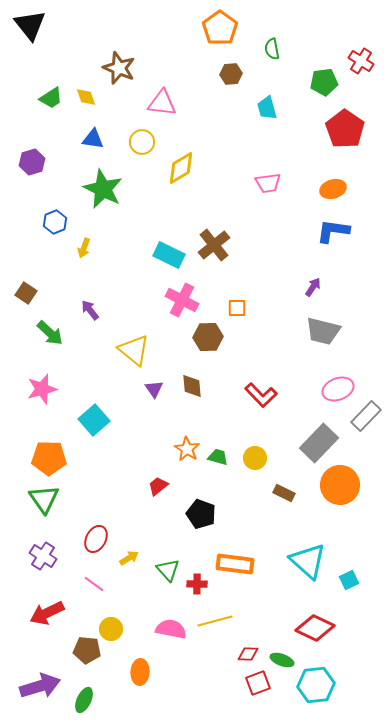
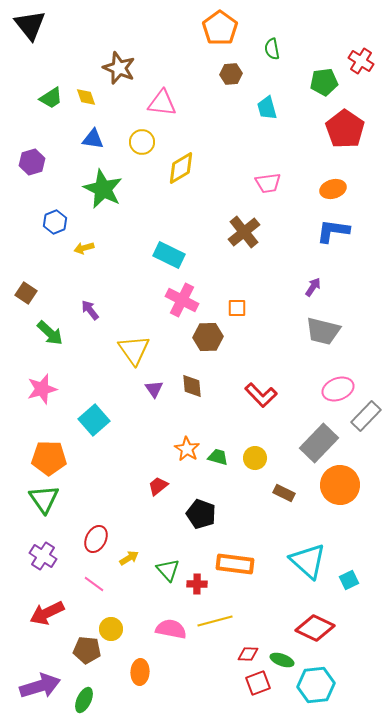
brown cross at (214, 245): moved 30 px right, 13 px up
yellow arrow at (84, 248): rotated 54 degrees clockwise
yellow triangle at (134, 350): rotated 16 degrees clockwise
